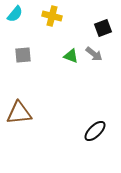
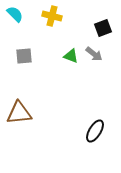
cyan semicircle: rotated 84 degrees counterclockwise
gray square: moved 1 px right, 1 px down
black ellipse: rotated 15 degrees counterclockwise
